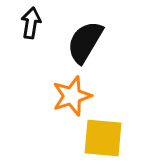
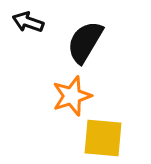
black arrow: moved 3 px left, 1 px up; rotated 80 degrees counterclockwise
